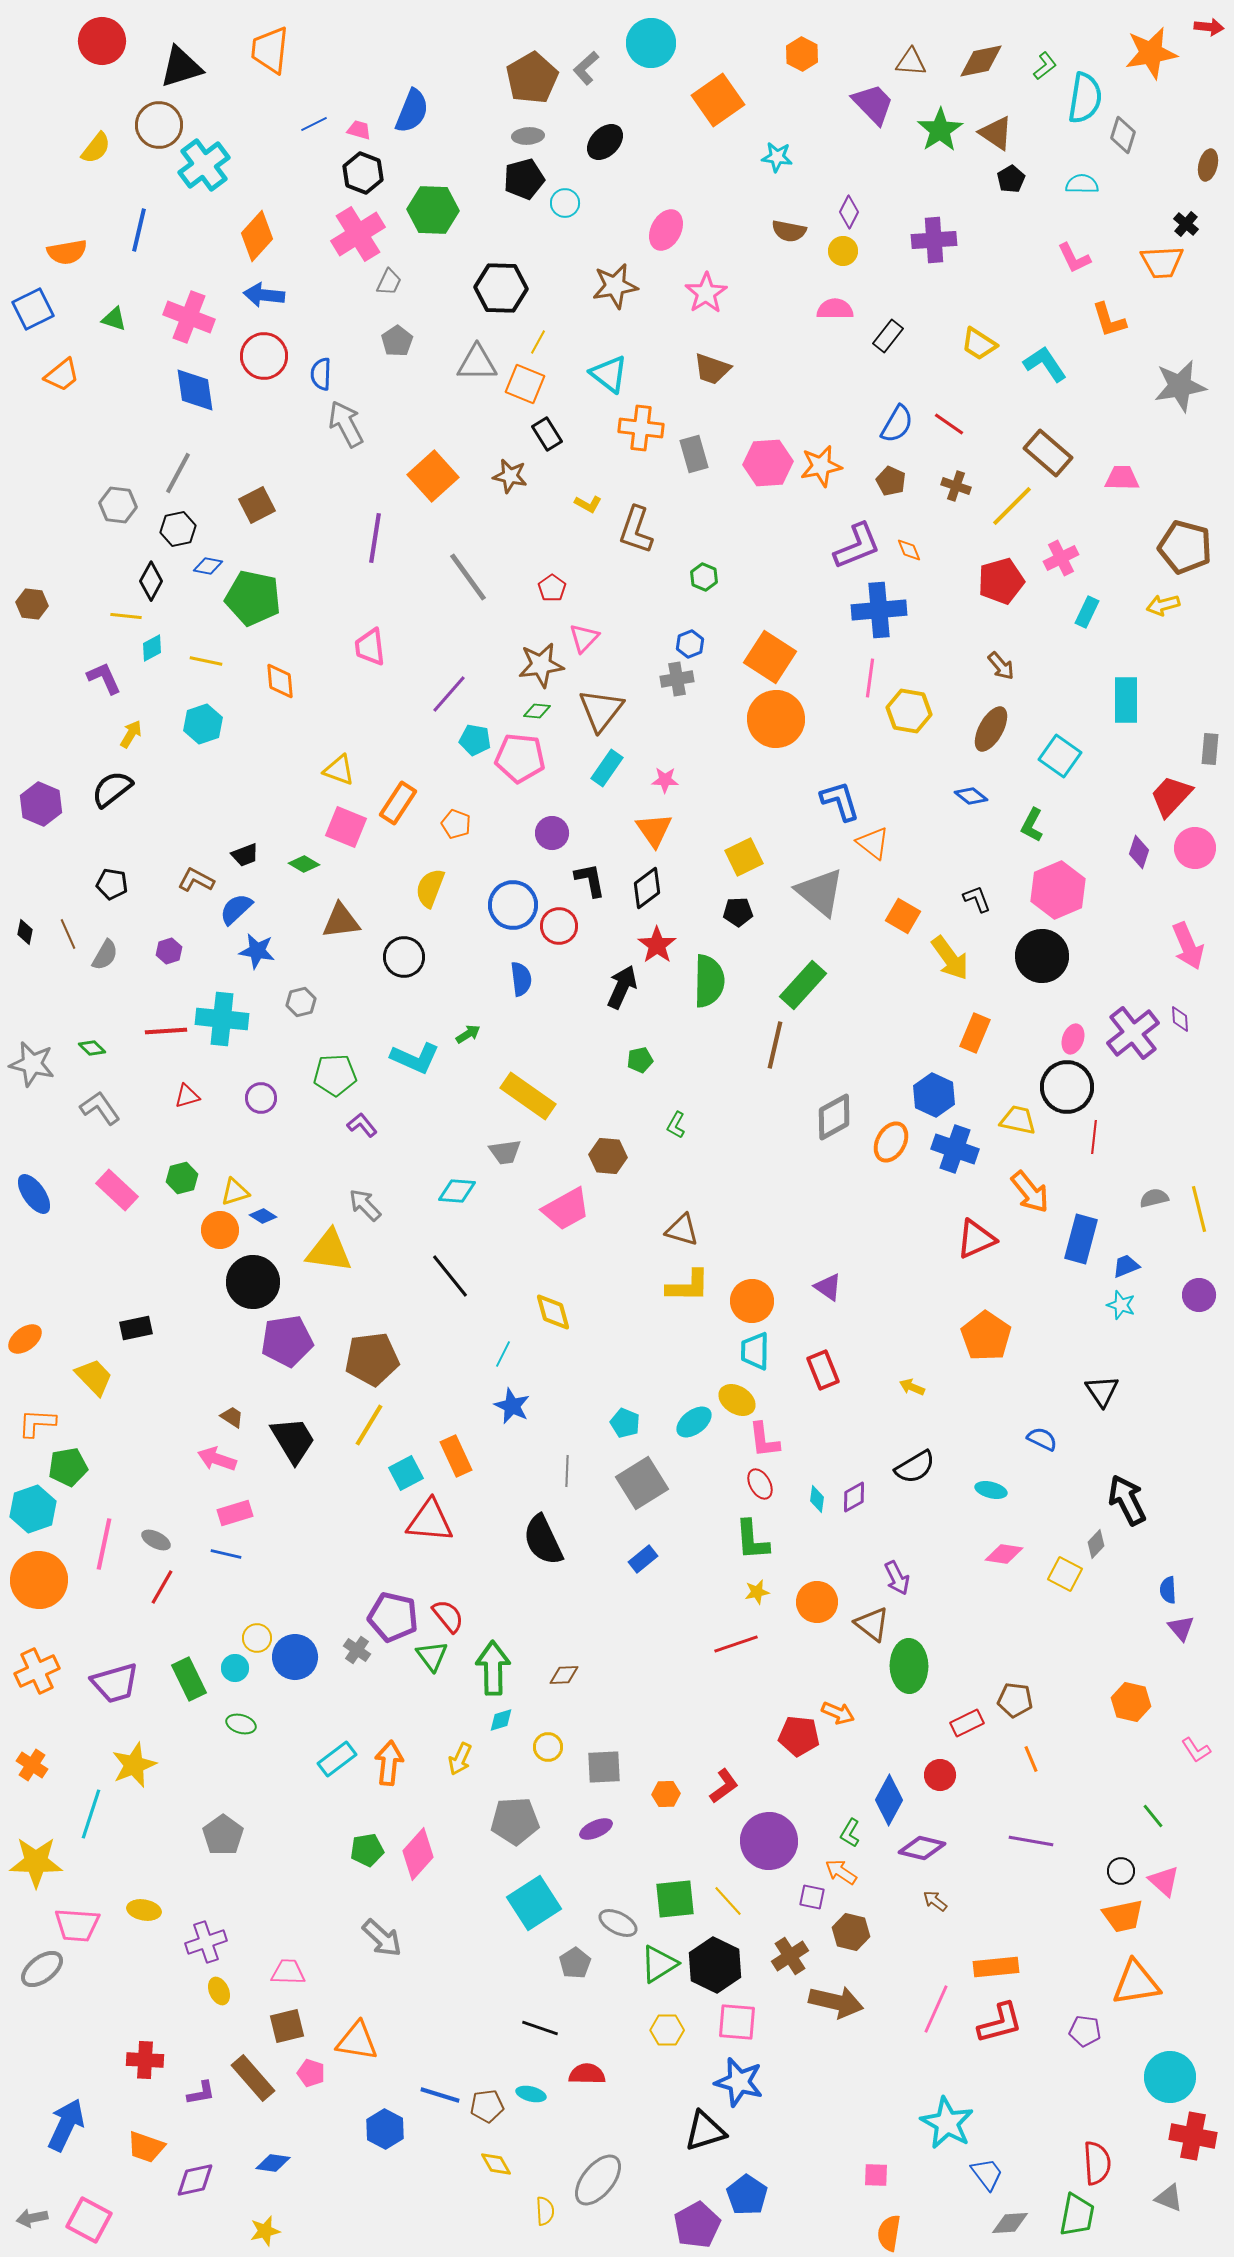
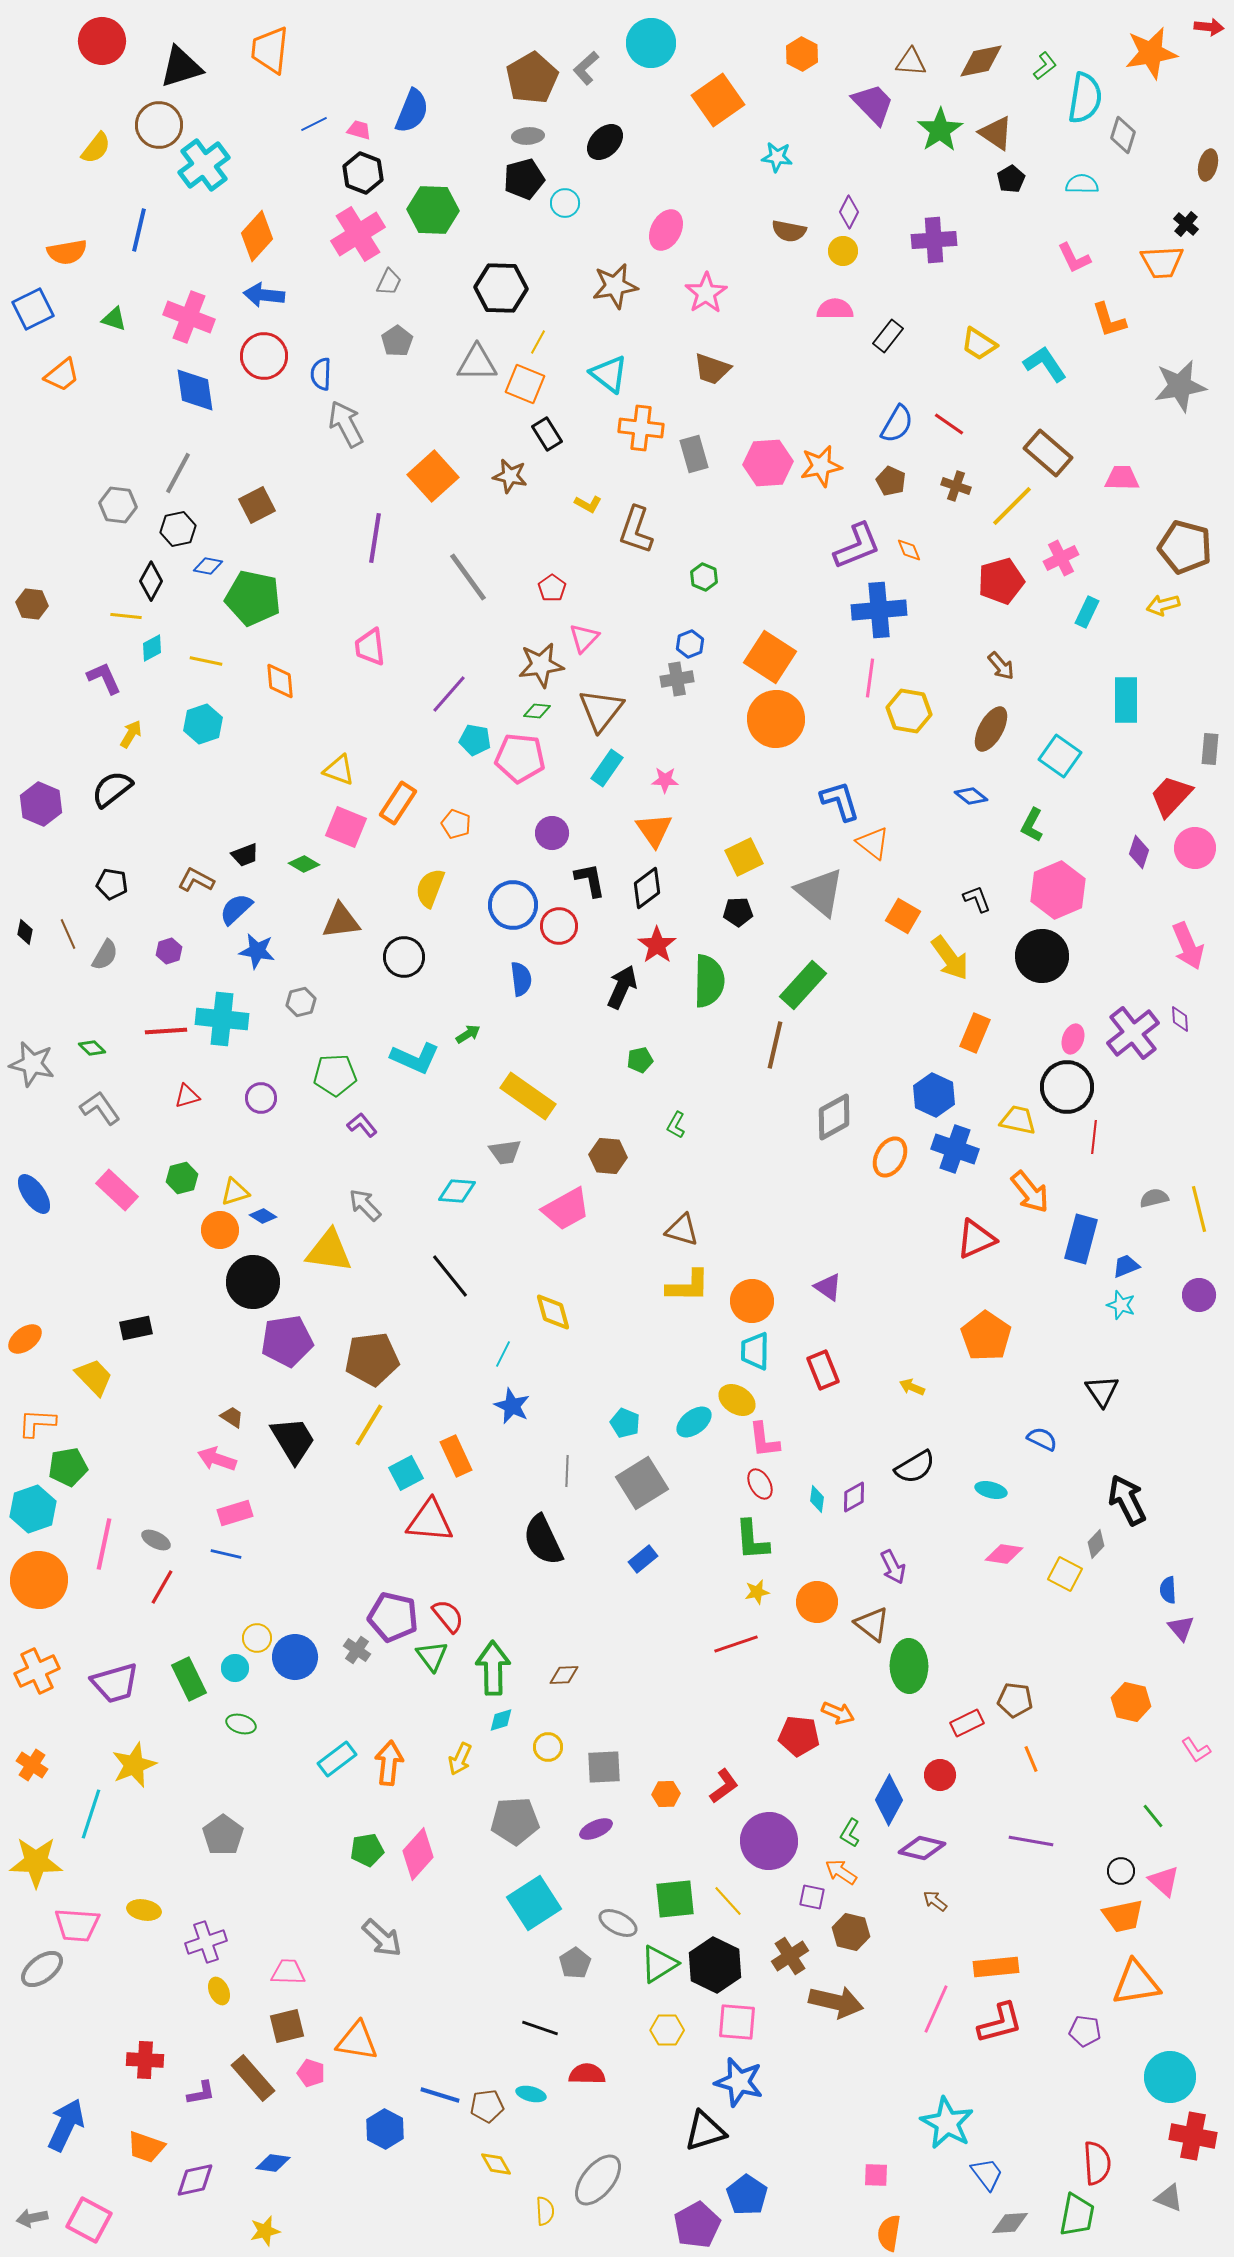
orange ellipse at (891, 1142): moved 1 px left, 15 px down
purple arrow at (897, 1578): moved 4 px left, 11 px up
